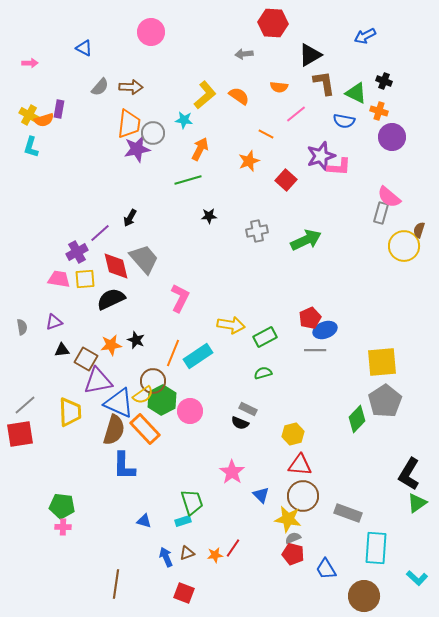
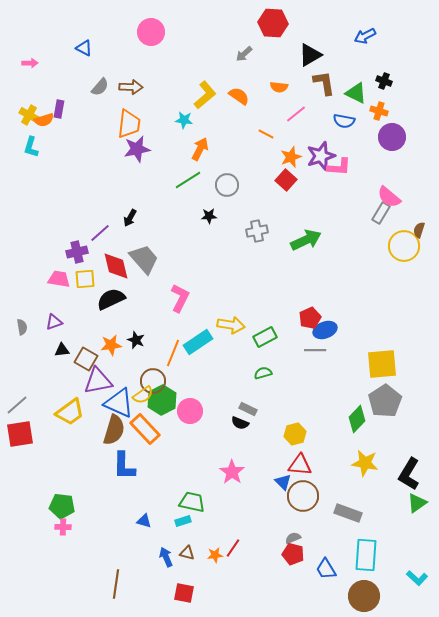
gray arrow at (244, 54): rotated 36 degrees counterclockwise
gray circle at (153, 133): moved 74 px right, 52 px down
orange star at (249, 161): moved 42 px right, 4 px up
green line at (188, 180): rotated 16 degrees counterclockwise
gray rectangle at (381, 213): rotated 15 degrees clockwise
purple cross at (77, 252): rotated 15 degrees clockwise
cyan rectangle at (198, 356): moved 14 px up
yellow square at (382, 362): moved 2 px down
gray line at (25, 405): moved 8 px left
yellow trapezoid at (70, 412): rotated 56 degrees clockwise
yellow hexagon at (293, 434): moved 2 px right
blue triangle at (261, 495): moved 22 px right, 13 px up
green trapezoid at (192, 502): rotated 60 degrees counterclockwise
yellow star at (288, 519): moved 77 px right, 56 px up
cyan rectangle at (376, 548): moved 10 px left, 7 px down
brown triangle at (187, 553): rotated 35 degrees clockwise
red square at (184, 593): rotated 10 degrees counterclockwise
